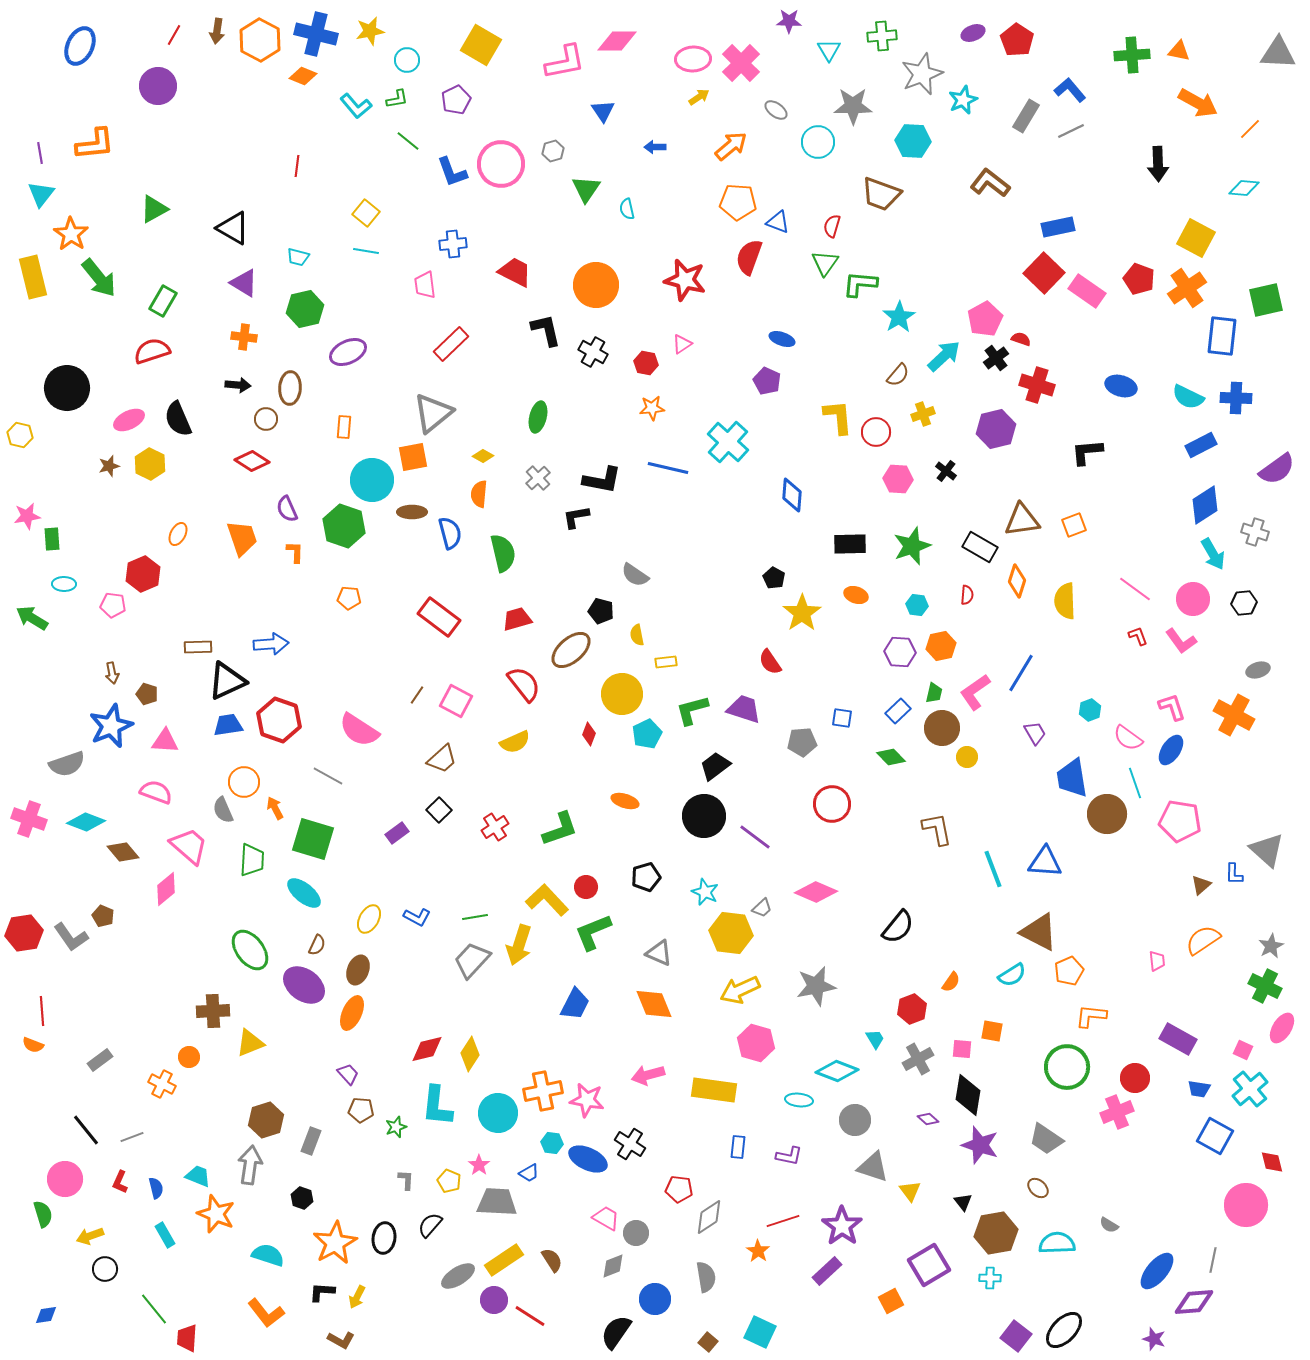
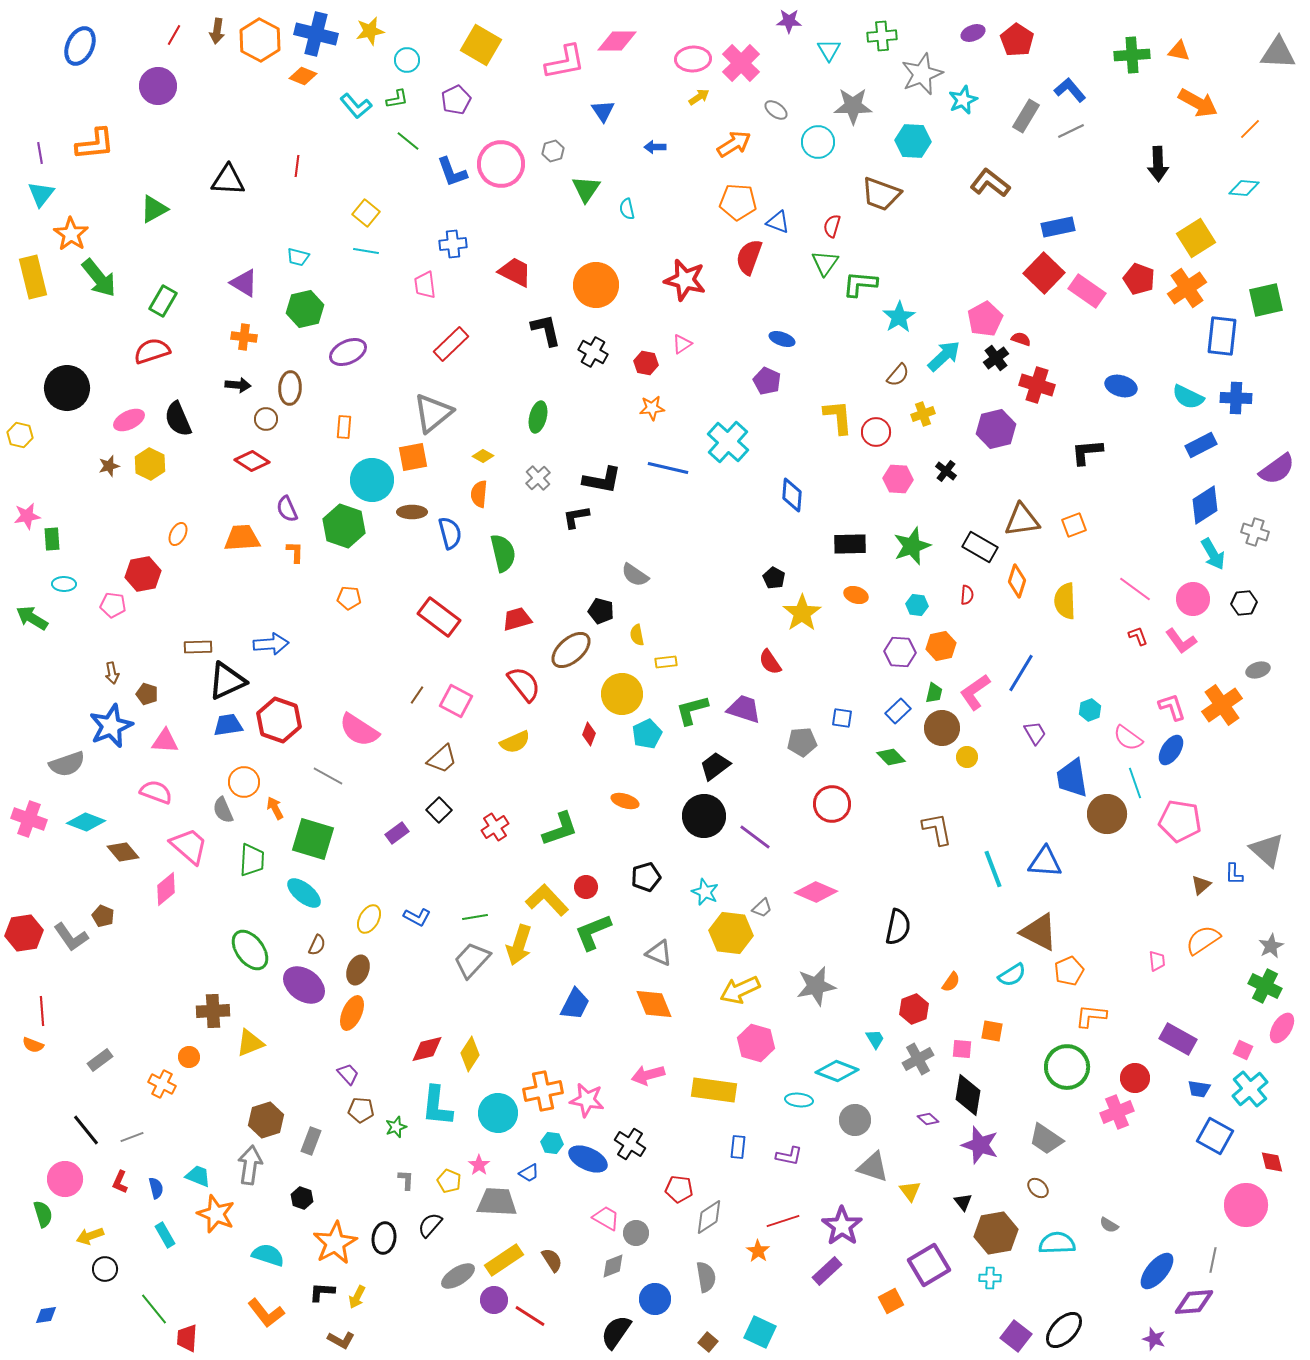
orange arrow at (731, 146): moved 3 px right, 2 px up; rotated 8 degrees clockwise
black triangle at (233, 228): moved 5 px left, 48 px up; rotated 27 degrees counterclockwise
yellow square at (1196, 238): rotated 30 degrees clockwise
orange trapezoid at (242, 538): rotated 75 degrees counterclockwise
red hexagon at (143, 574): rotated 12 degrees clockwise
orange cross at (1234, 715): moved 12 px left, 10 px up; rotated 27 degrees clockwise
black semicircle at (898, 927): rotated 27 degrees counterclockwise
red hexagon at (912, 1009): moved 2 px right
